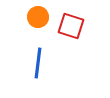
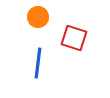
red square: moved 3 px right, 12 px down
